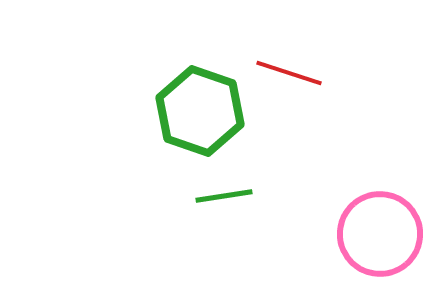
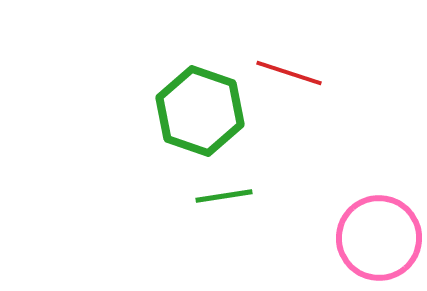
pink circle: moved 1 px left, 4 px down
